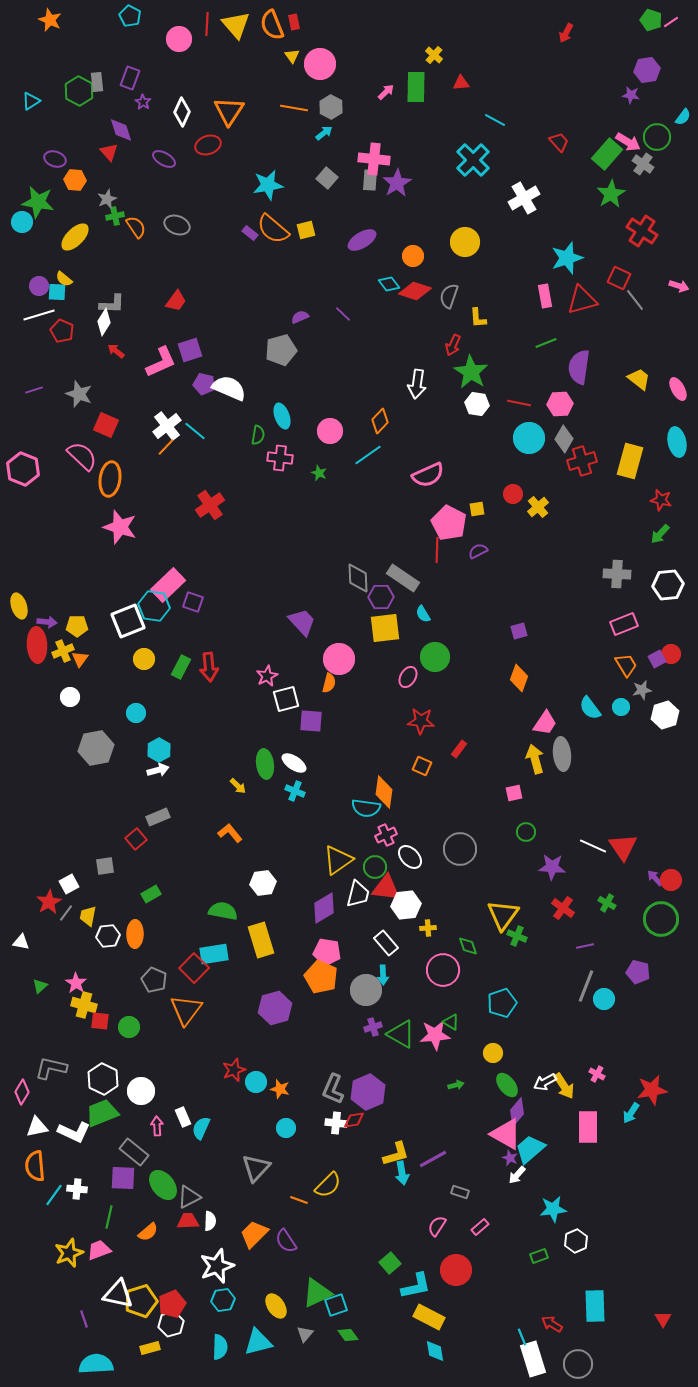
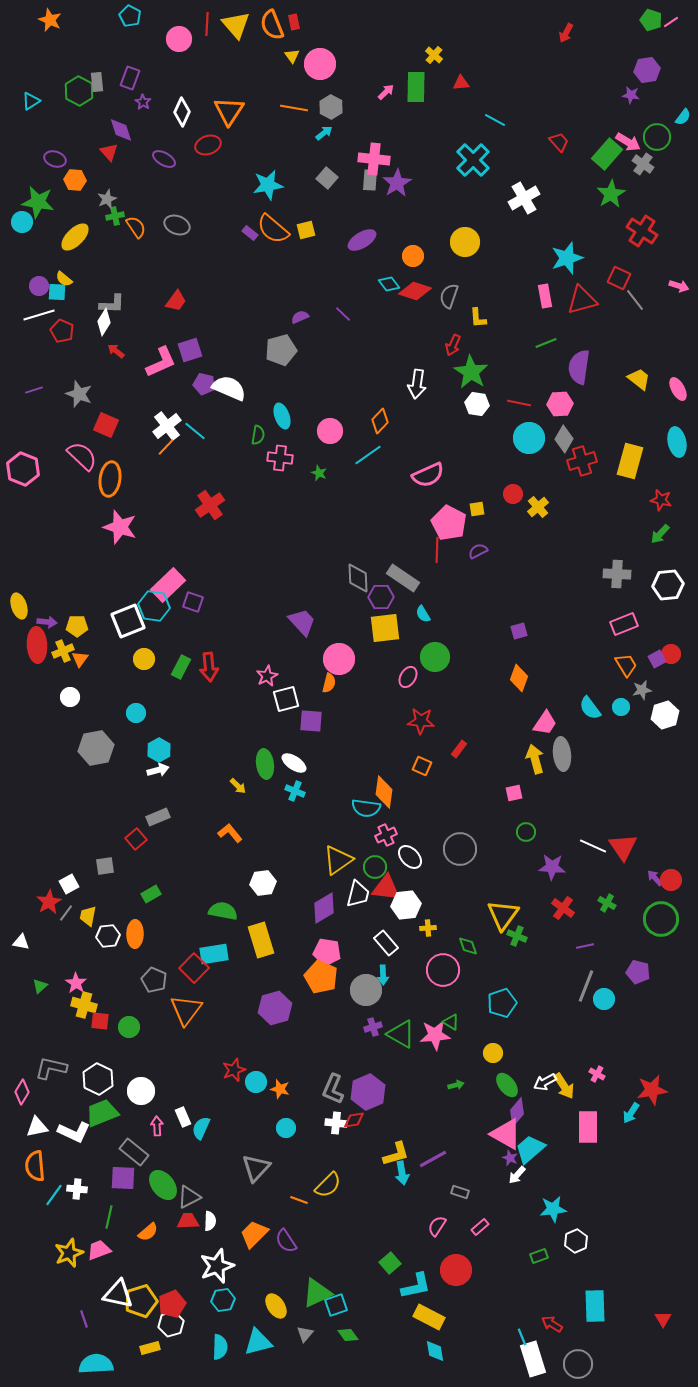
white hexagon at (103, 1079): moved 5 px left
